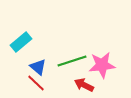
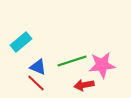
blue triangle: rotated 18 degrees counterclockwise
red arrow: rotated 36 degrees counterclockwise
